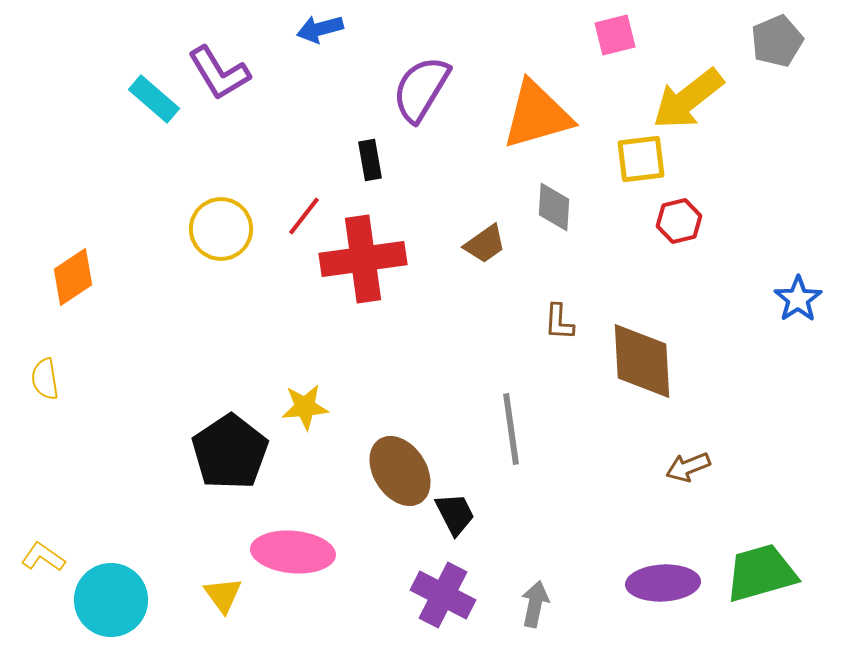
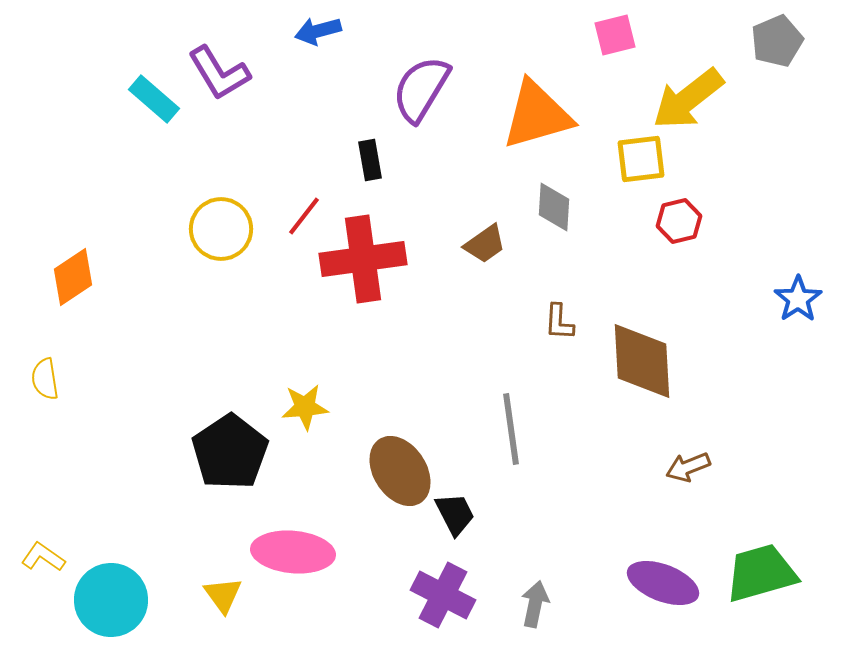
blue arrow: moved 2 px left, 2 px down
purple ellipse: rotated 24 degrees clockwise
